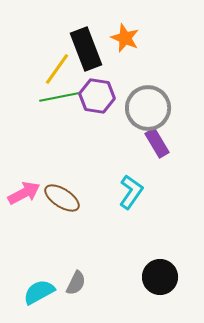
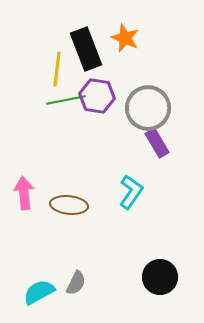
yellow line: rotated 28 degrees counterclockwise
green line: moved 7 px right, 3 px down
pink arrow: rotated 68 degrees counterclockwise
brown ellipse: moved 7 px right, 7 px down; rotated 27 degrees counterclockwise
